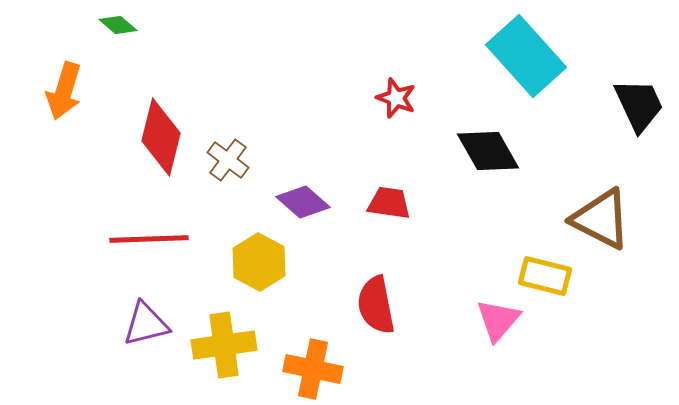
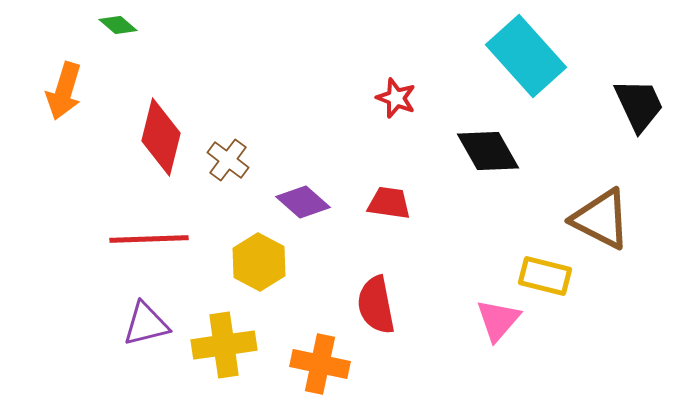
orange cross: moved 7 px right, 5 px up
